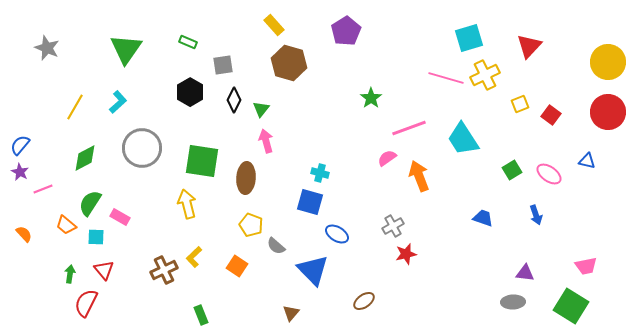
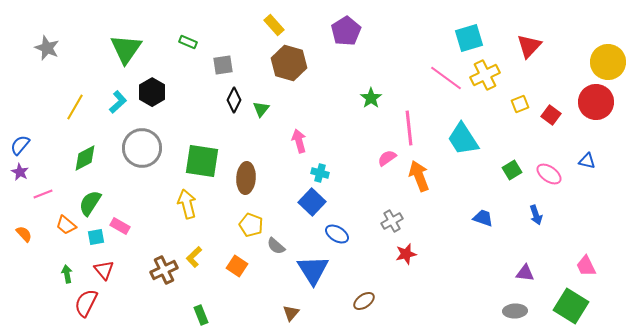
pink line at (446, 78): rotated 20 degrees clockwise
black hexagon at (190, 92): moved 38 px left
red circle at (608, 112): moved 12 px left, 10 px up
pink line at (409, 128): rotated 76 degrees counterclockwise
pink arrow at (266, 141): moved 33 px right
pink line at (43, 189): moved 5 px down
blue square at (310, 202): moved 2 px right; rotated 28 degrees clockwise
pink rectangle at (120, 217): moved 9 px down
gray cross at (393, 226): moved 1 px left, 5 px up
cyan square at (96, 237): rotated 12 degrees counterclockwise
pink trapezoid at (586, 266): rotated 75 degrees clockwise
blue triangle at (313, 270): rotated 12 degrees clockwise
green arrow at (70, 274): moved 3 px left; rotated 18 degrees counterclockwise
gray ellipse at (513, 302): moved 2 px right, 9 px down
